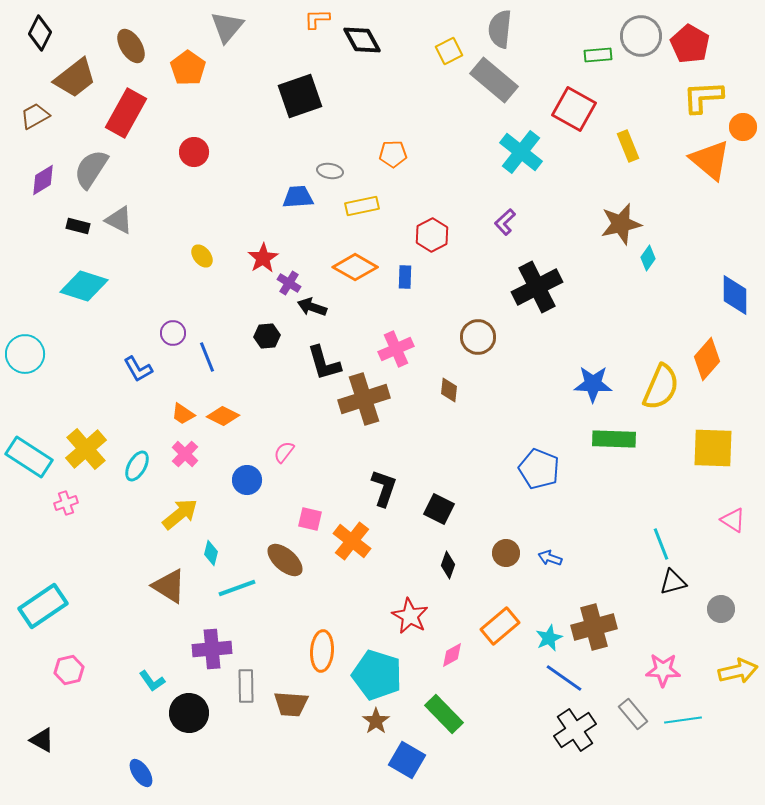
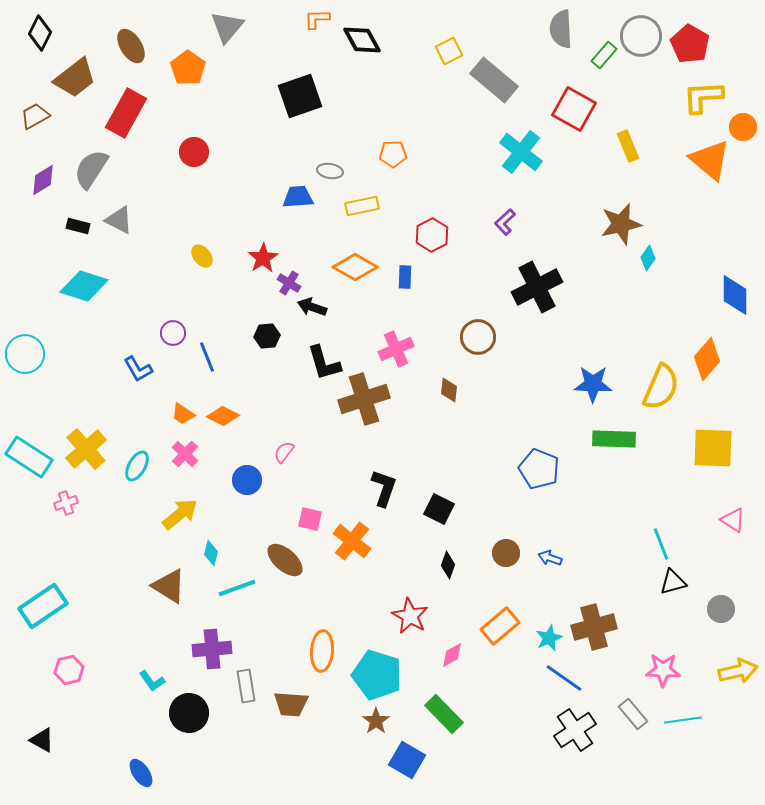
gray semicircle at (500, 29): moved 61 px right; rotated 9 degrees counterclockwise
green rectangle at (598, 55): moved 6 px right; rotated 44 degrees counterclockwise
gray rectangle at (246, 686): rotated 8 degrees counterclockwise
